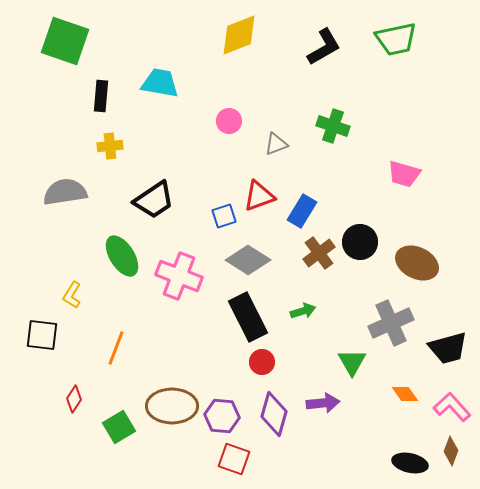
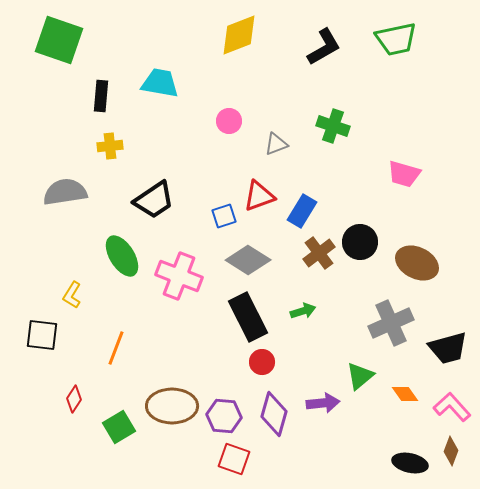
green square at (65, 41): moved 6 px left, 1 px up
green triangle at (352, 362): moved 8 px right, 14 px down; rotated 20 degrees clockwise
purple hexagon at (222, 416): moved 2 px right
